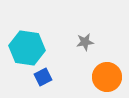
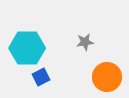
cyan hexagon: rotated 8 degrees counterclockwise
blue square: moved 2 px left
